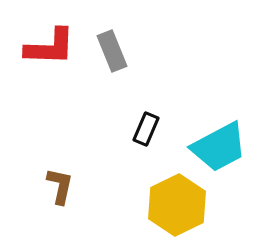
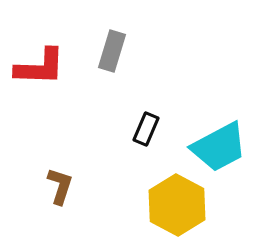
red L-shape: moved 10 px left, 20 px down
gray rectangle: rotated 39 degrees clockwise
brown L-shape: rotated 6 degrees clockwise
yellow hexagon: rotated 6 degrees counterclockwise
